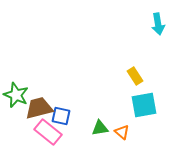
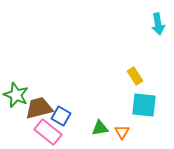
cyan square: rotated 16 degrees clockwise
blue square: rotated 18 degrees clockwise
orange triangle: rotated 21 degrees clockwise
